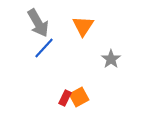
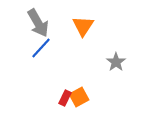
blue line: moved 3 px left
gray star: moved 5 px right, 3 px down
